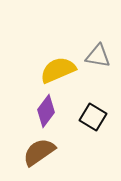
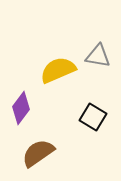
purple diamond: moved 25 px left, 3 px up
brown semicircle: moved 1 px left, 1 px down
